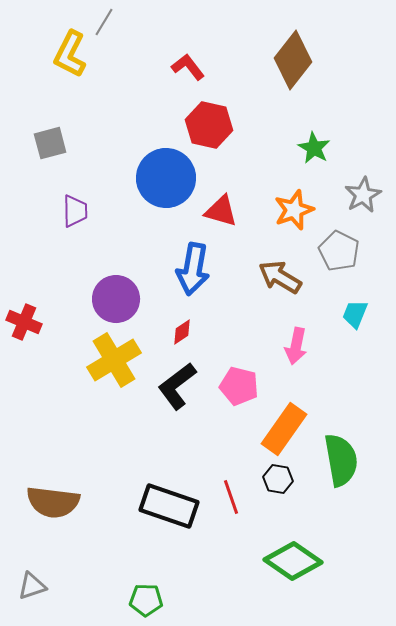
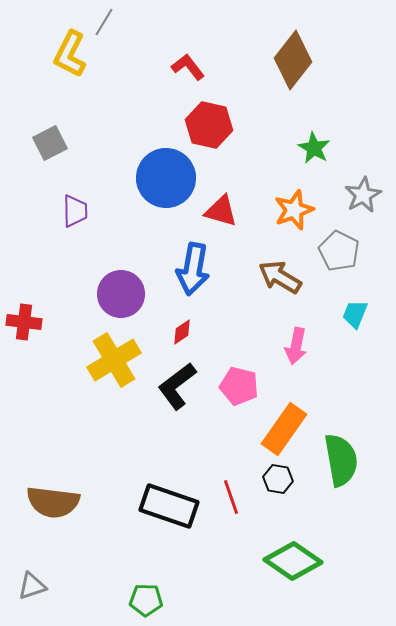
gray square: rotated 12 degrees counterclockwise
purple circle: moved 5 px right, 5 px up
red cross: rotated 16 degrees counterclockwise
